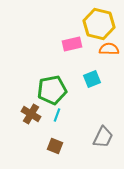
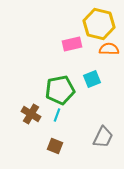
green pentagon: moved 8 px right
